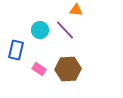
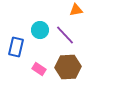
orange triangle: rotated 16 degrees counterclockwise
purple line: moved 5 px down
blue rectangle: moved 3 px up
brown hexagon: moved 2 px up
